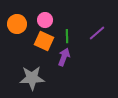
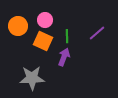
orange circle: moved 1 px right, 2 px down
orange square: moved 1 px left
